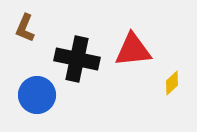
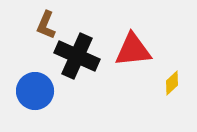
brown L-shape: moved 21 px right, 3 px up
black cross: moved 3 px up; rotated 12 degrees clockwise
blue circle: moved 2 px left, 4 px up
